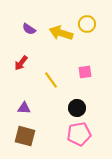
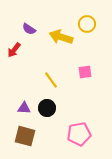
yellow arrow: moved 4 px down
red arrow: moved 7 px left, 13 px up
black circle: moved 30 px left
